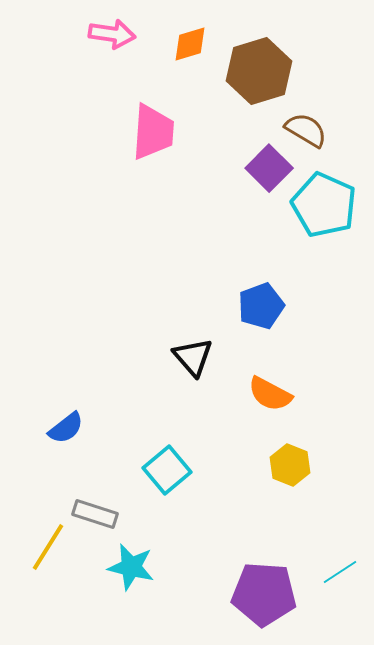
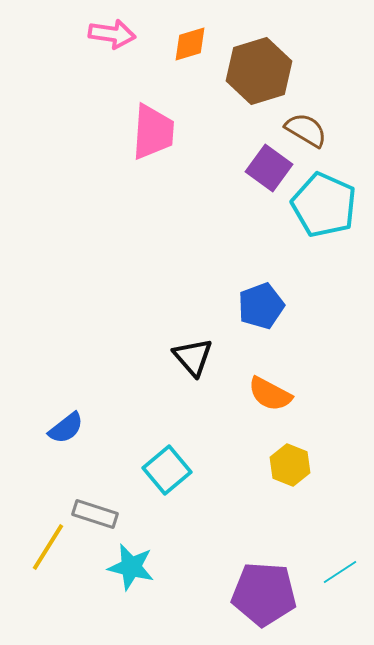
purple square: rotated 9 degrees counterclockwise
